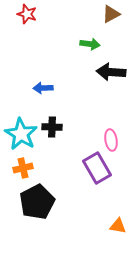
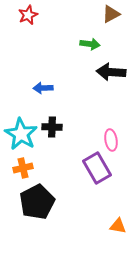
red star: moved 1 px right, 1 px down; rotated 30 degrees clockwise
